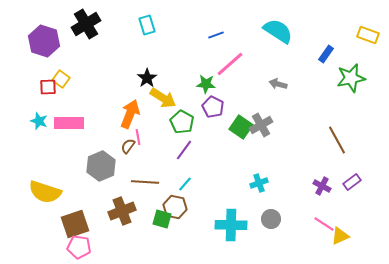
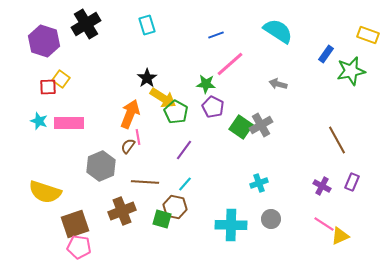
green star at (351, 78): moved 7 px up
green pentagon at (182, 122): moved 6 px left, 10 px up
purple rectangle at (352, 182): rotated 30 degrees counterclockwise
